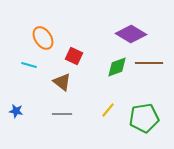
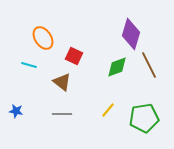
purple diamond: rotated 76 degrees clockwise
brown line: moved 2 px down; rotated 64 degrees clockwise
